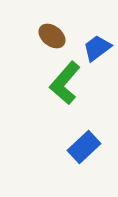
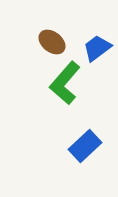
brown ellipse: moved 6 px down
blue rectangle: moved 1 px right, 1 px up
